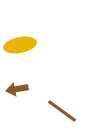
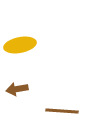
brown line: rotated 32 degrees counterclockwise
